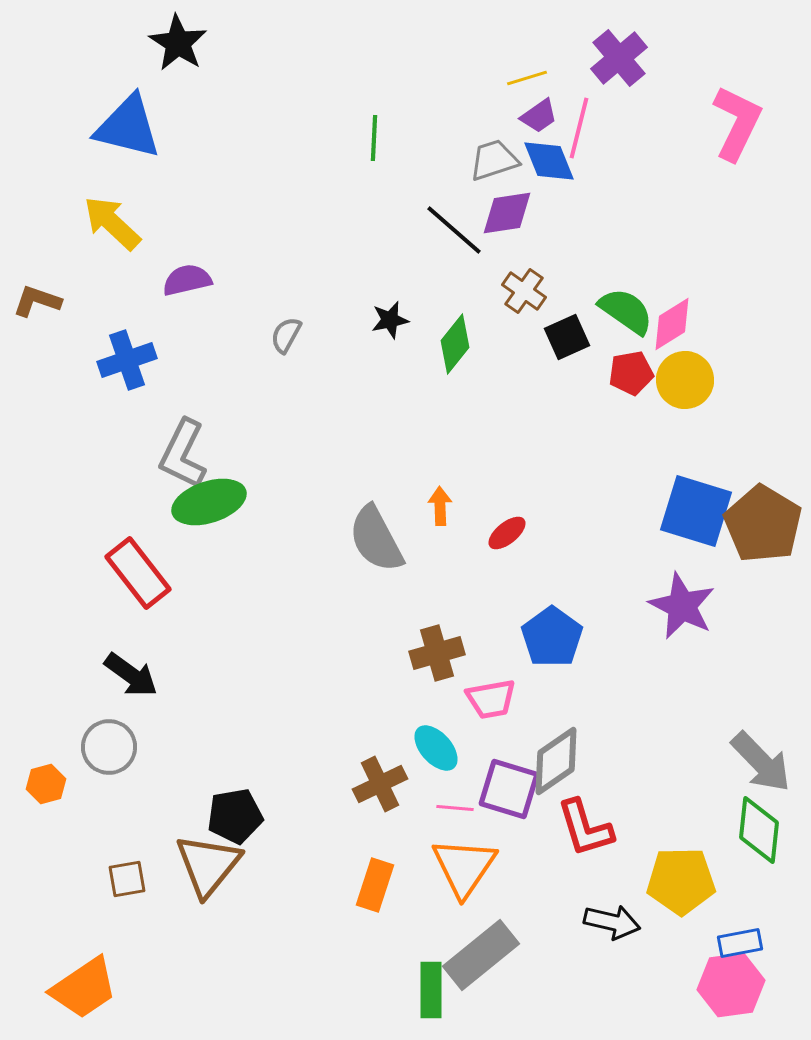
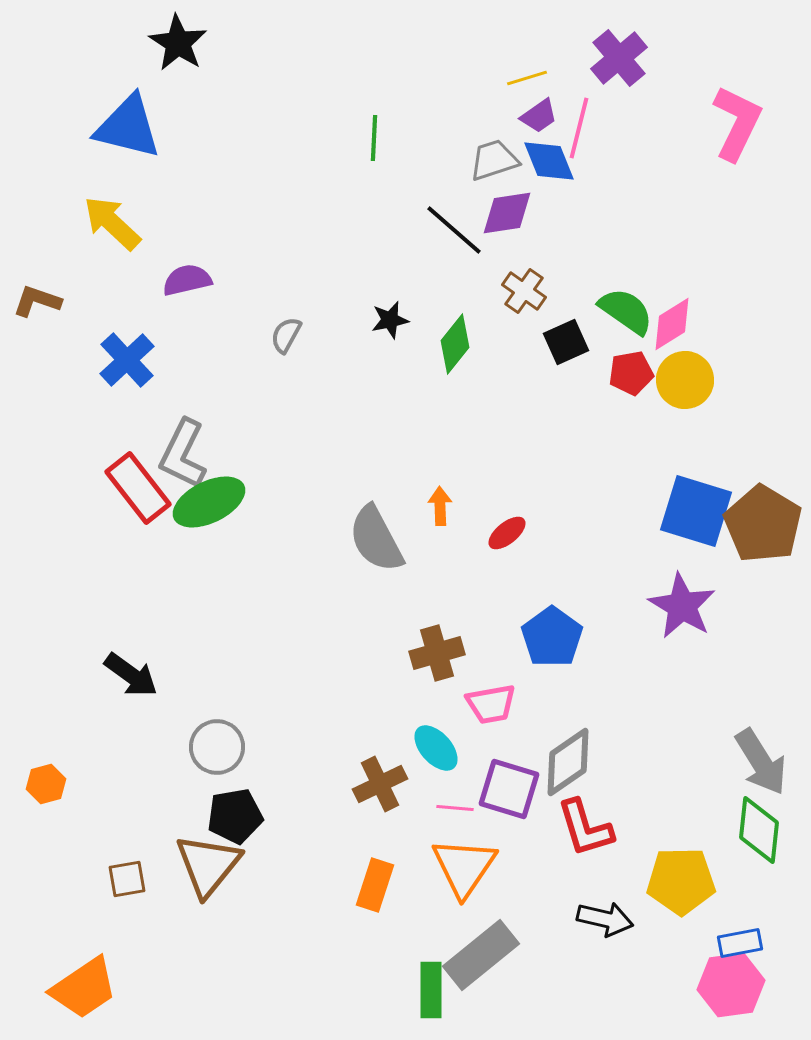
black square at (567, 337): moved 1 px left, 5 px down
blue cross at (127, 360): rotated 24 degrees counterclockwise
green ellipse at (209, 502): rotated 8 degrees counterclockwise
red rectangle at (138, 573): moved 85 px up
purple star at (682, 606): rotated 4 degrees clockwise
pink trapezoid at (491, 699): moved 5 px down
gray circle at (109, 747): moved 108 px right
gray diamond at (556, 761): moved 12 px right, 1 px down
gray arrow at (761, 762): rotated 12 degrees clockwise
black arrow at (612, 922): moved 7 px left, 3 px up
